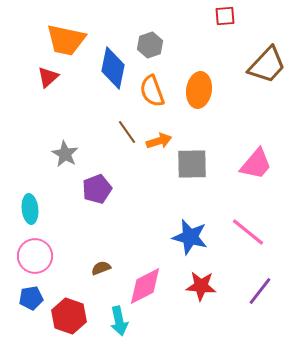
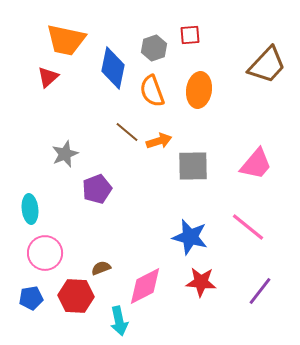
red square: moved 35 px left, 19 px down
gray hexagon: moved 4 px right, 3 px down
brown line: rotated 15 degrees counterclockwise
gray star: rotated 20 degrees clockwise
gray square: moved 1 px right, 2 px down
pink line: moved 5 px up
pink circle: moved 10 px right, 3 px up
red star: moved 4 px up
red hexagon: moved 7 px right, 20 px up; rotated 16 degrees counterclockwise
